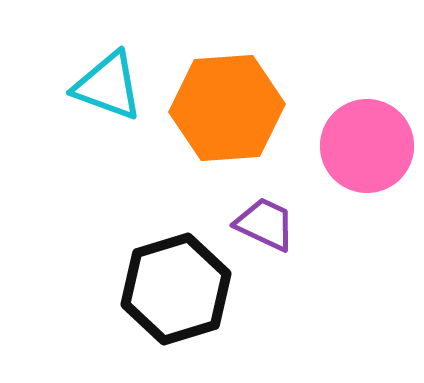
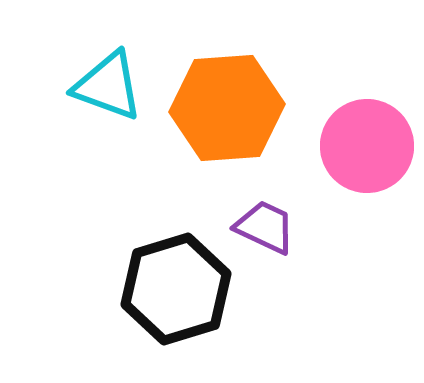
purple trapezoid: moved 3 px down
